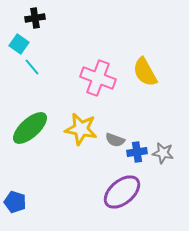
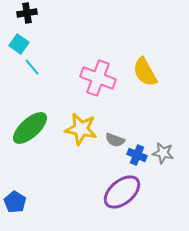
black cross: moved 8 px left, 5 px up
blue cross: moved 3 px down; rotated 30 degrees clockwise
blue pentagon: rotated 15 degrees clockwise
